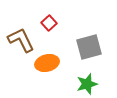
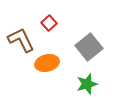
gray square: rotated 24 degrees counterclockwise
